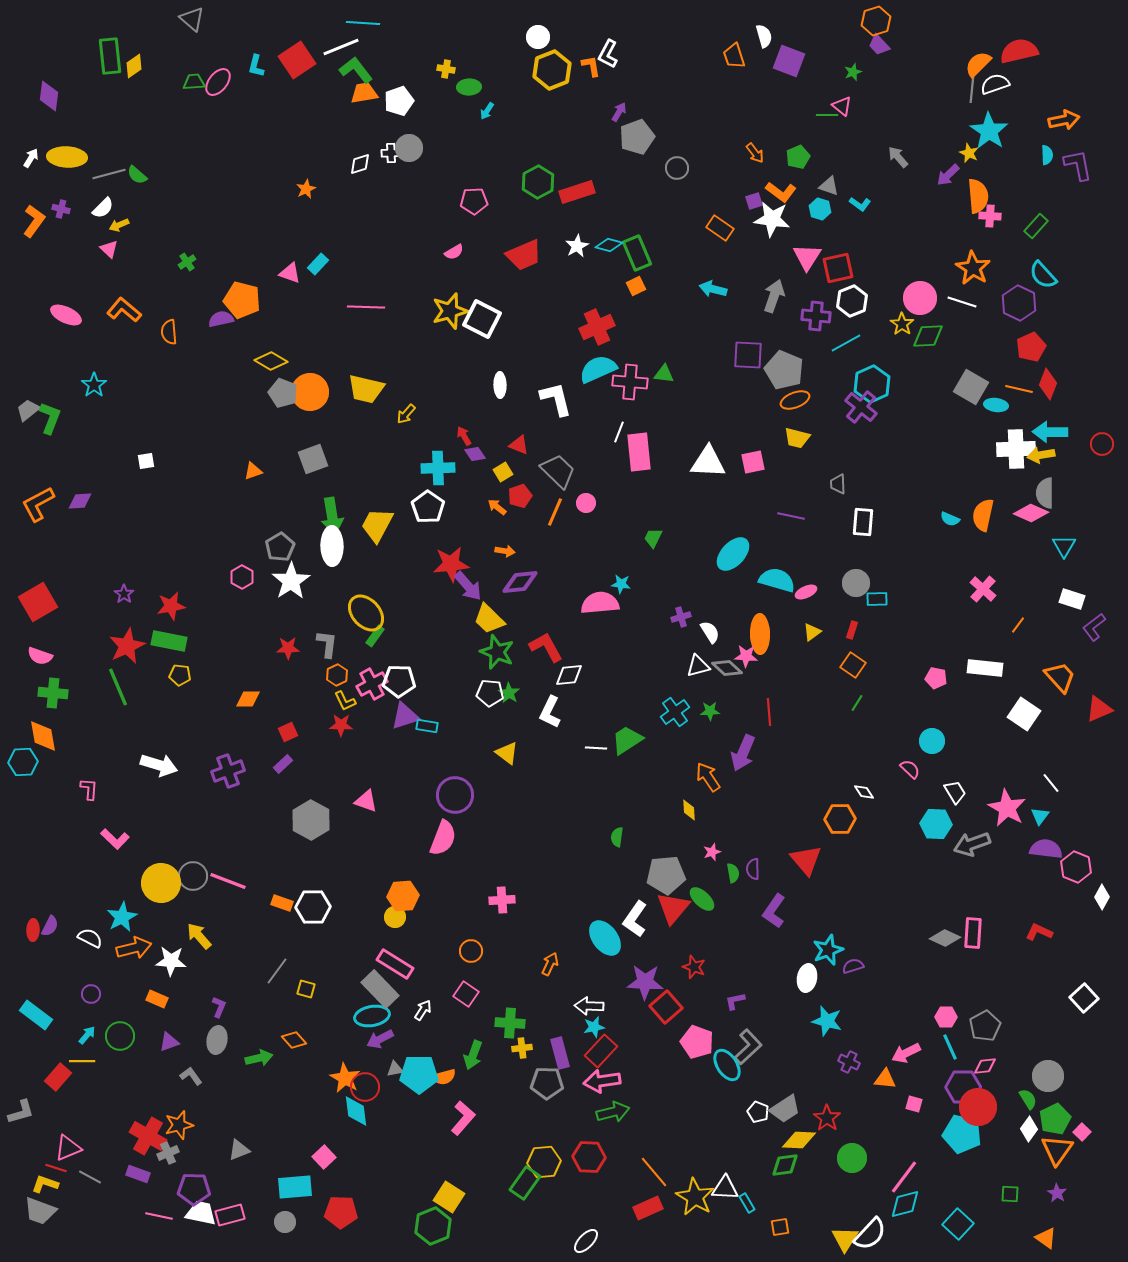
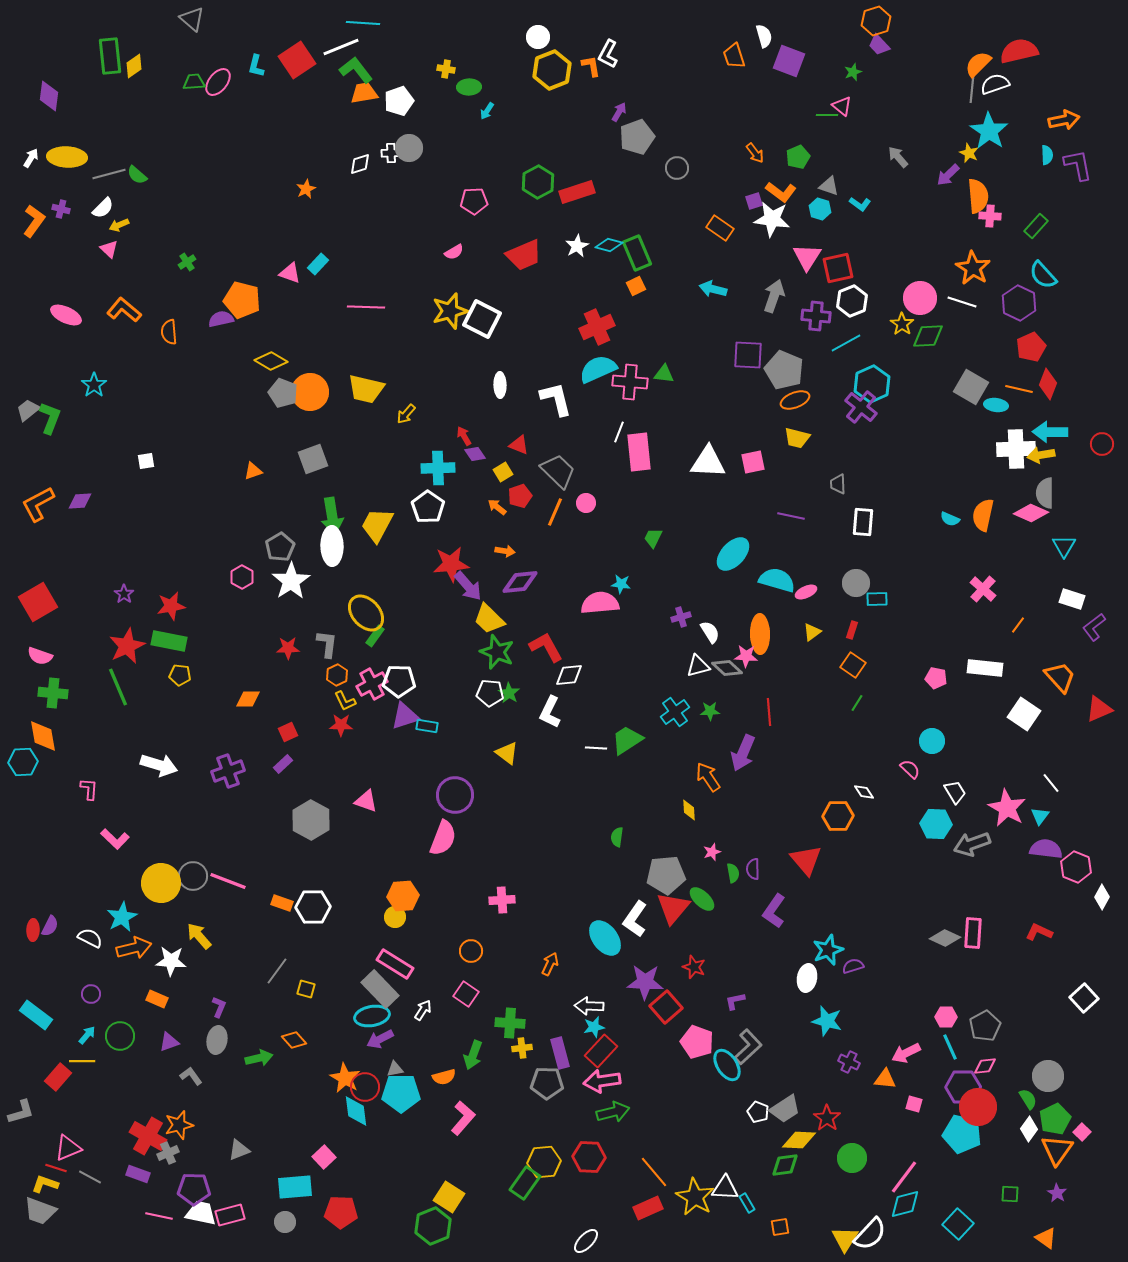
orange hexagon at (840, 819): moved 2 px left, 3 px up
cyan pentagon at (419, 1074): moved 18 px left, 19 px down
